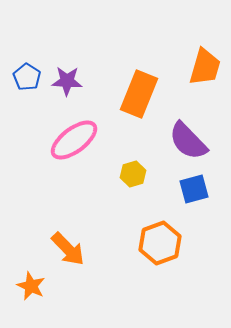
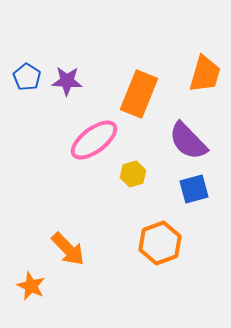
orange trapezoid: moved 7 px down
pink ellipse: moved 20 px right
